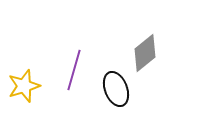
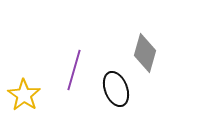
gray diamond: rotated 36 degrees counterclockwise
yellow star: moved 9 px down; rotated 20 degrees counterclockwise
